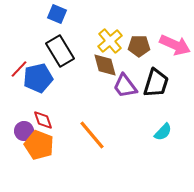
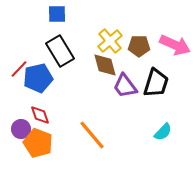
blue square: rotated 24 degrees counterclockwise
red diamond: moved 3 px left, 5 px up
purple circle: moved 3 px left, 2 px up
orange pentagon: moved 1 px left, 2 px up
